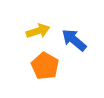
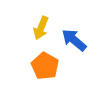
yellow arrow: moved 3 px right, 3 px up; rotated 130 degrees clockwise
